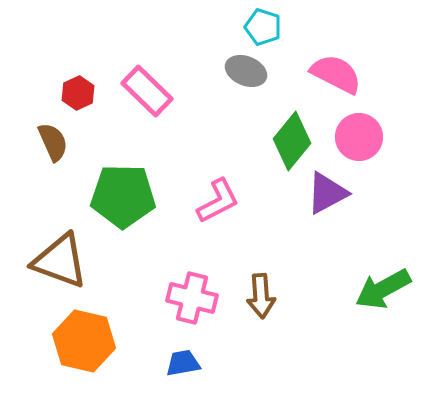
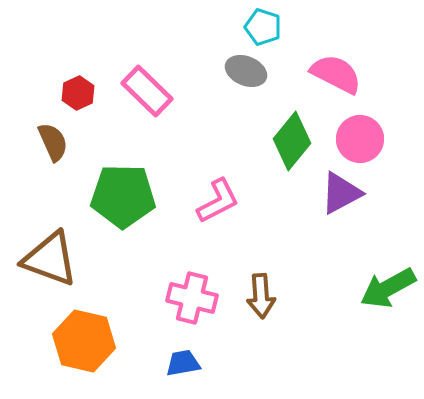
pink circle: moved 1 px right, 2 px down
purple triangle: moved 14 px right
brown triangle: moved 10 px left, 2 px up
green arrow: moved 5 px right, 1 px up
